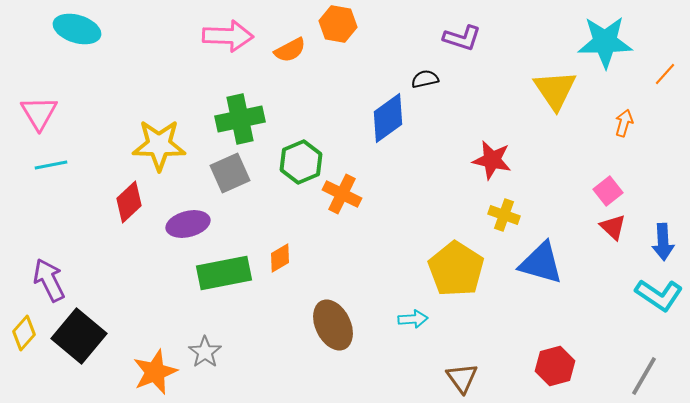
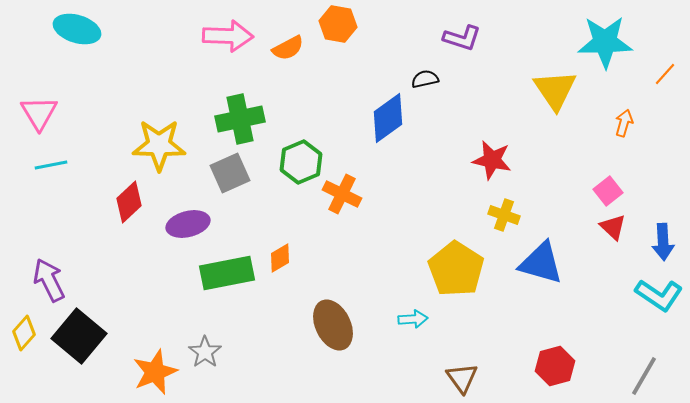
orange semicircle: moved 2 px left, 2 px up
green rectangle: moved 3 px right
